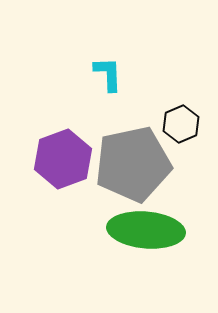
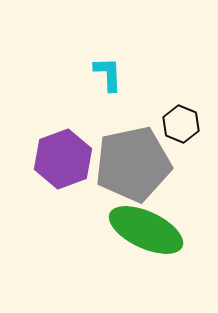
black hexagon: rotated 15 degrees counterclockwise
green ellipse: rotated 20 degrees clockwise
